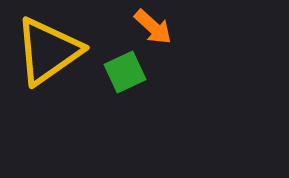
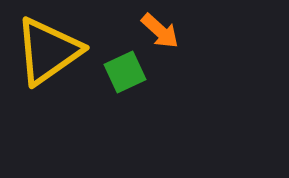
orange arrow: moved 7 px right, 4 px down
